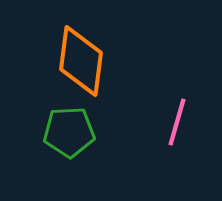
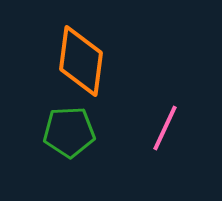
pink line: moved 12 px left, 6 px down; rotated 9 degrees clockwise
